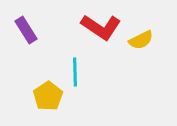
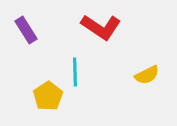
yellow semicircle: moved 6 px right, 35 px down
